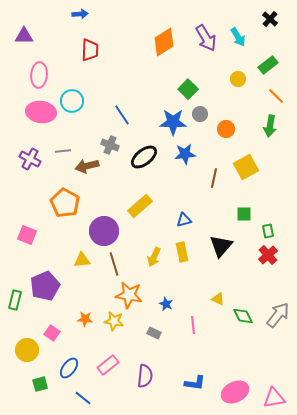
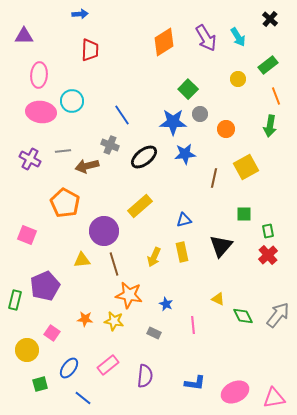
orange line at (276, 96): rotated 24 degrees clockwise
